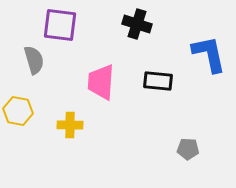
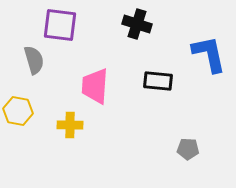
pink trapezoid: moved 6 px left, 4 px down
